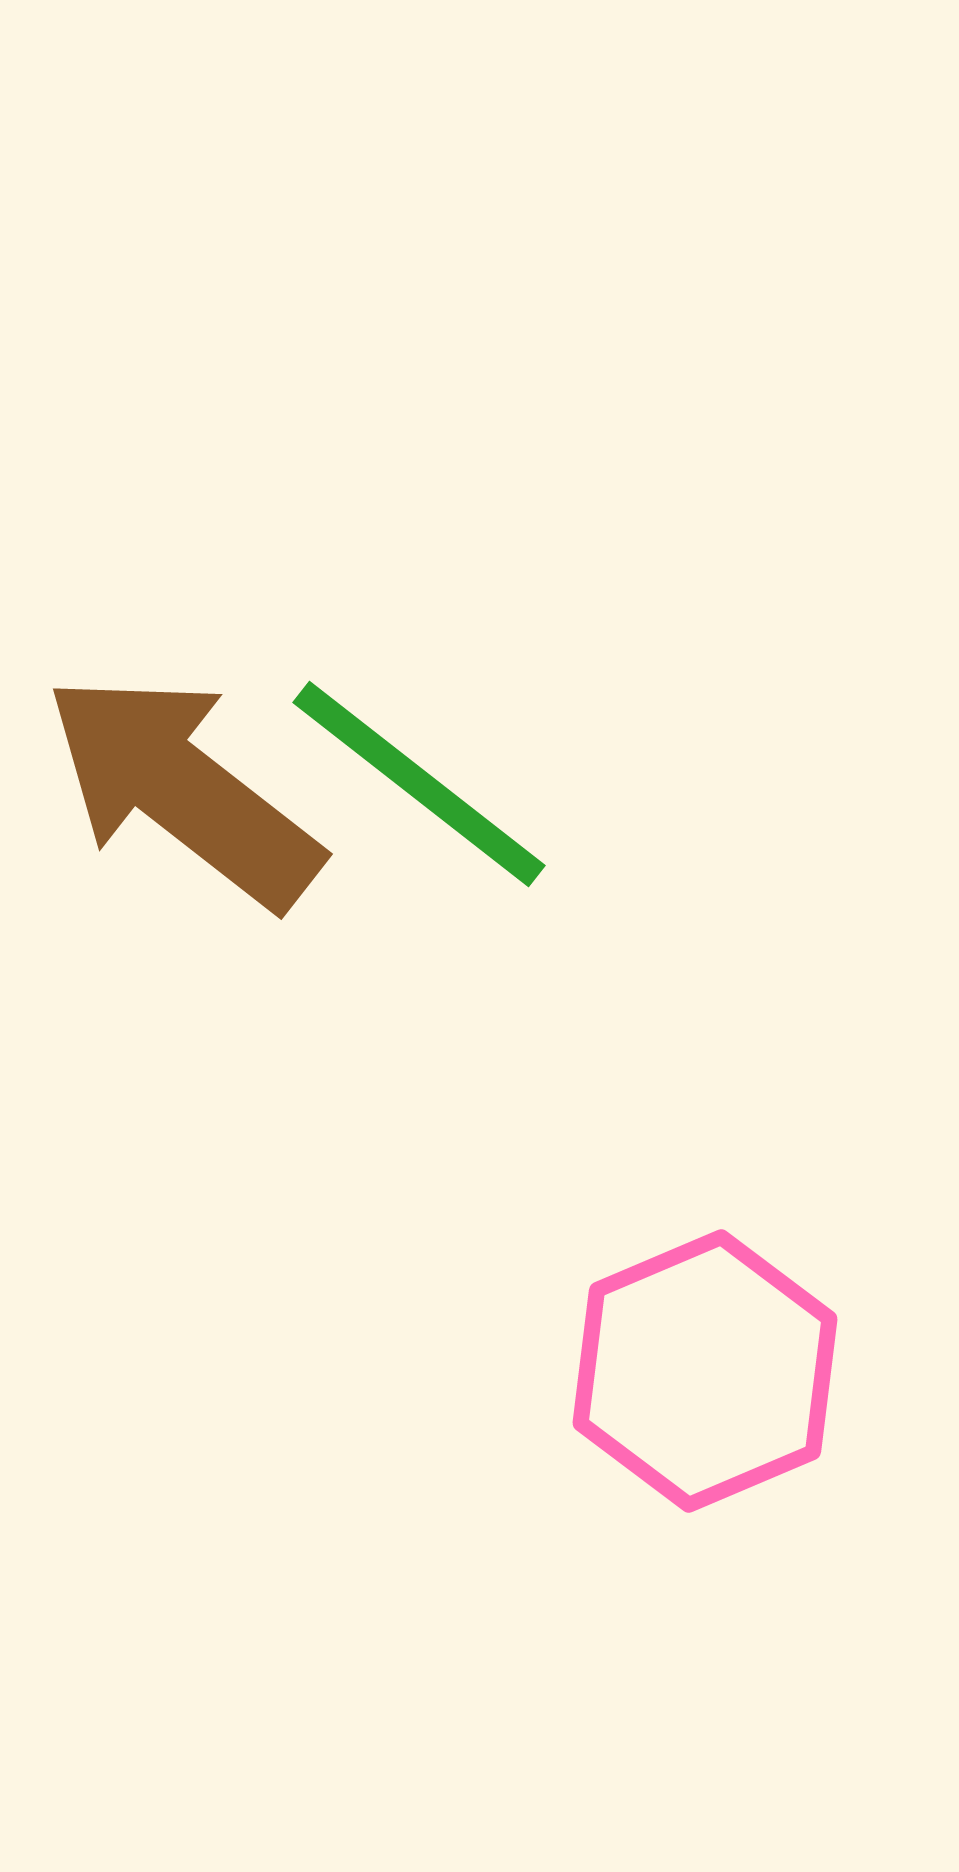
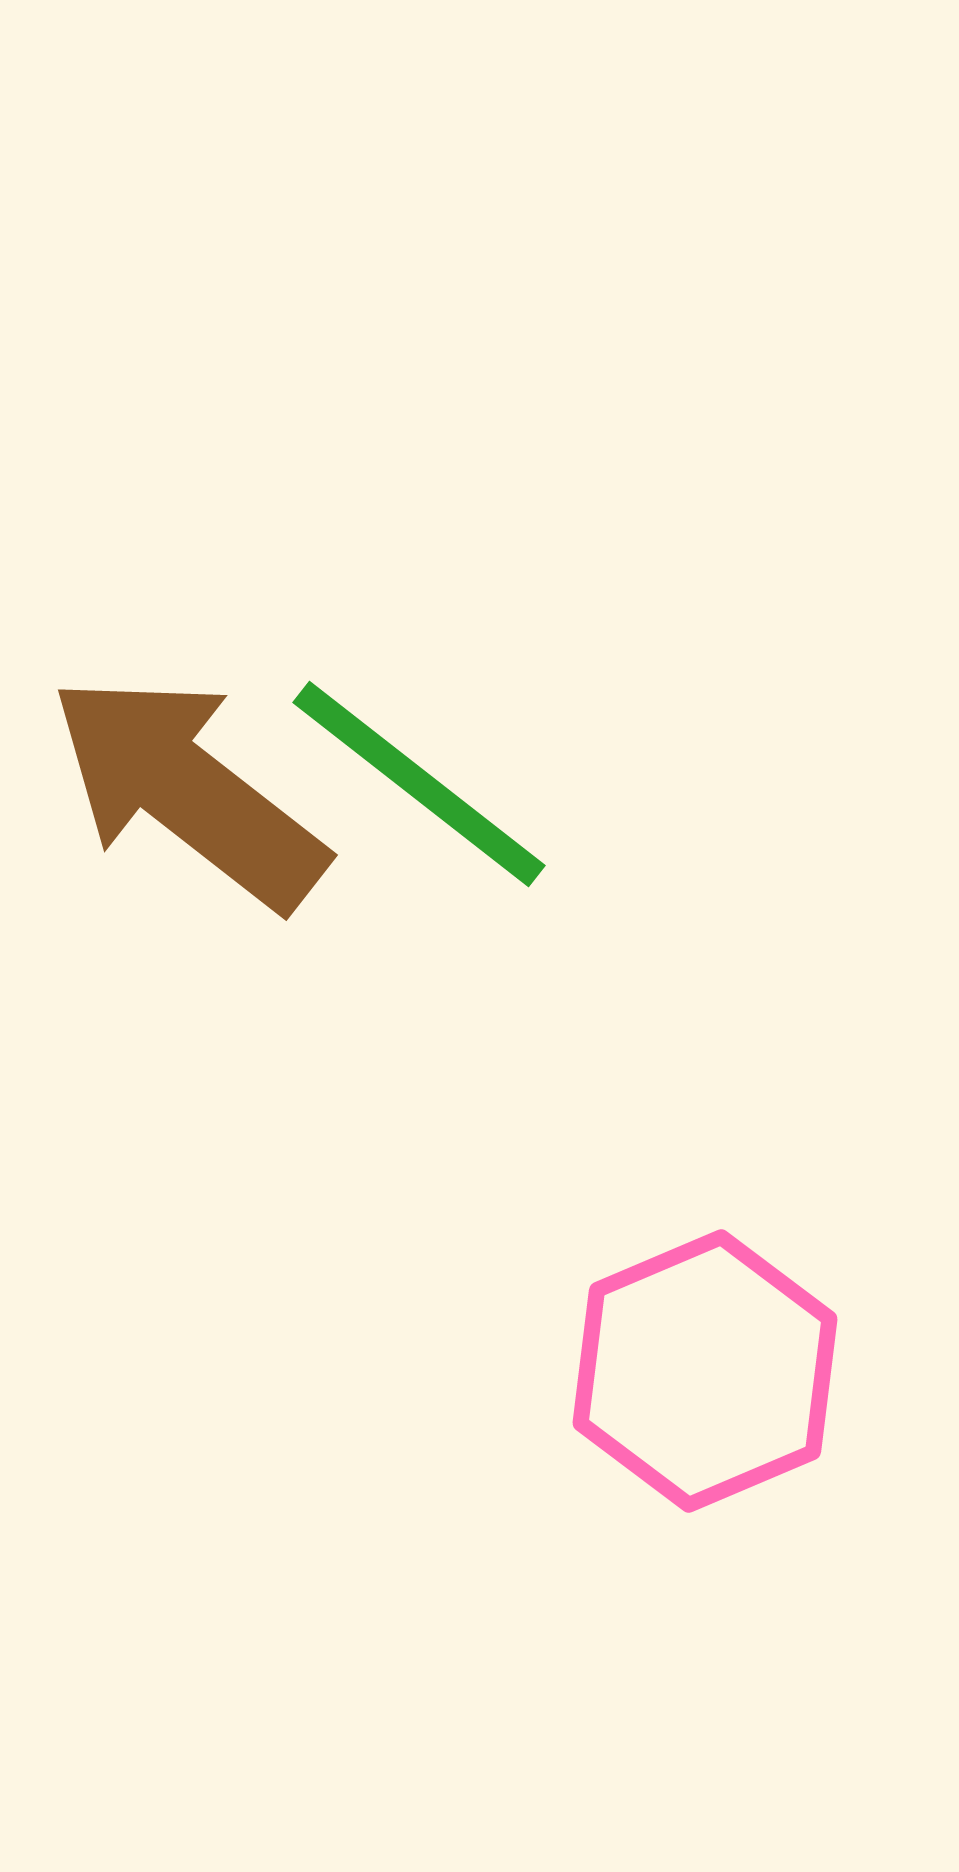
brown arrow: moved 5 px right, 1 px down
